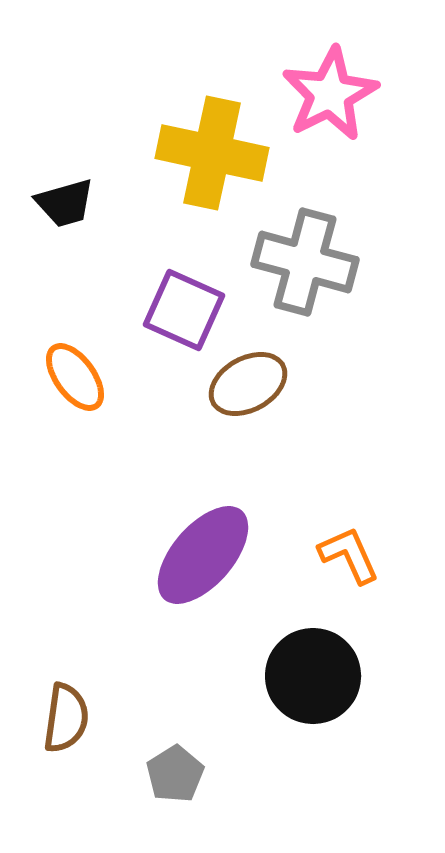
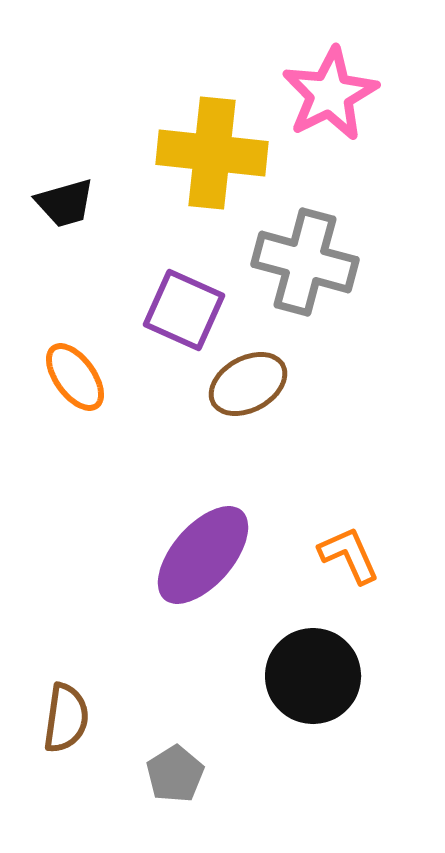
yellow cross: rotated 6 degrees counterclockwise
